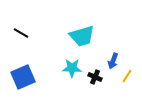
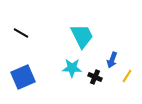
cyan trapezoid: rotated 100 degrees counterclockwise
blue arrow: moved 1 px left, 1 px up
